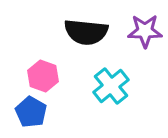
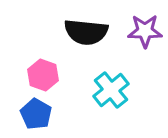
pink hexagon: moved 1 px up
cyan cross: moved 4 px down
blue pentagon: moved 5 px right, 2 px down
